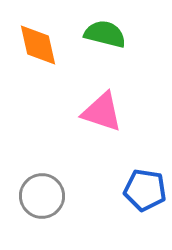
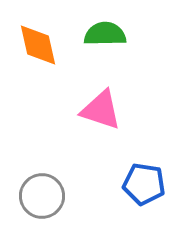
green semicircle: rotated 15 degrees counterclockwise
pink triangle: moved 1 px left, 2 px up
blue pentagon: moved 1 px left, 6 px up
